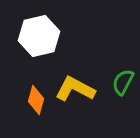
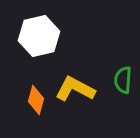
green semicircle: moved 2 px up; rotated 24 degrees counterclockwise
